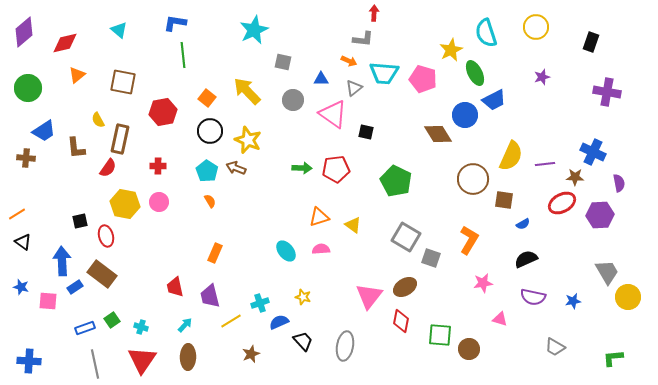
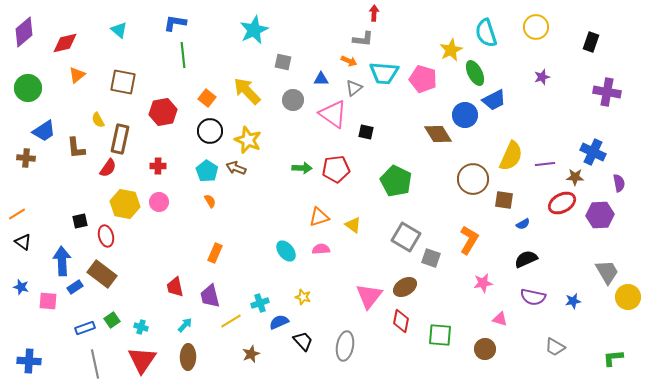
brown circle at (469, 349): moved 16 px right
